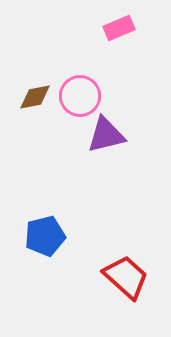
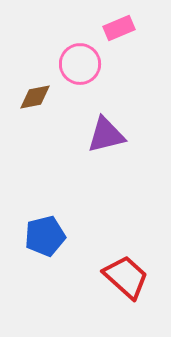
pink circle: moved 32 px up
